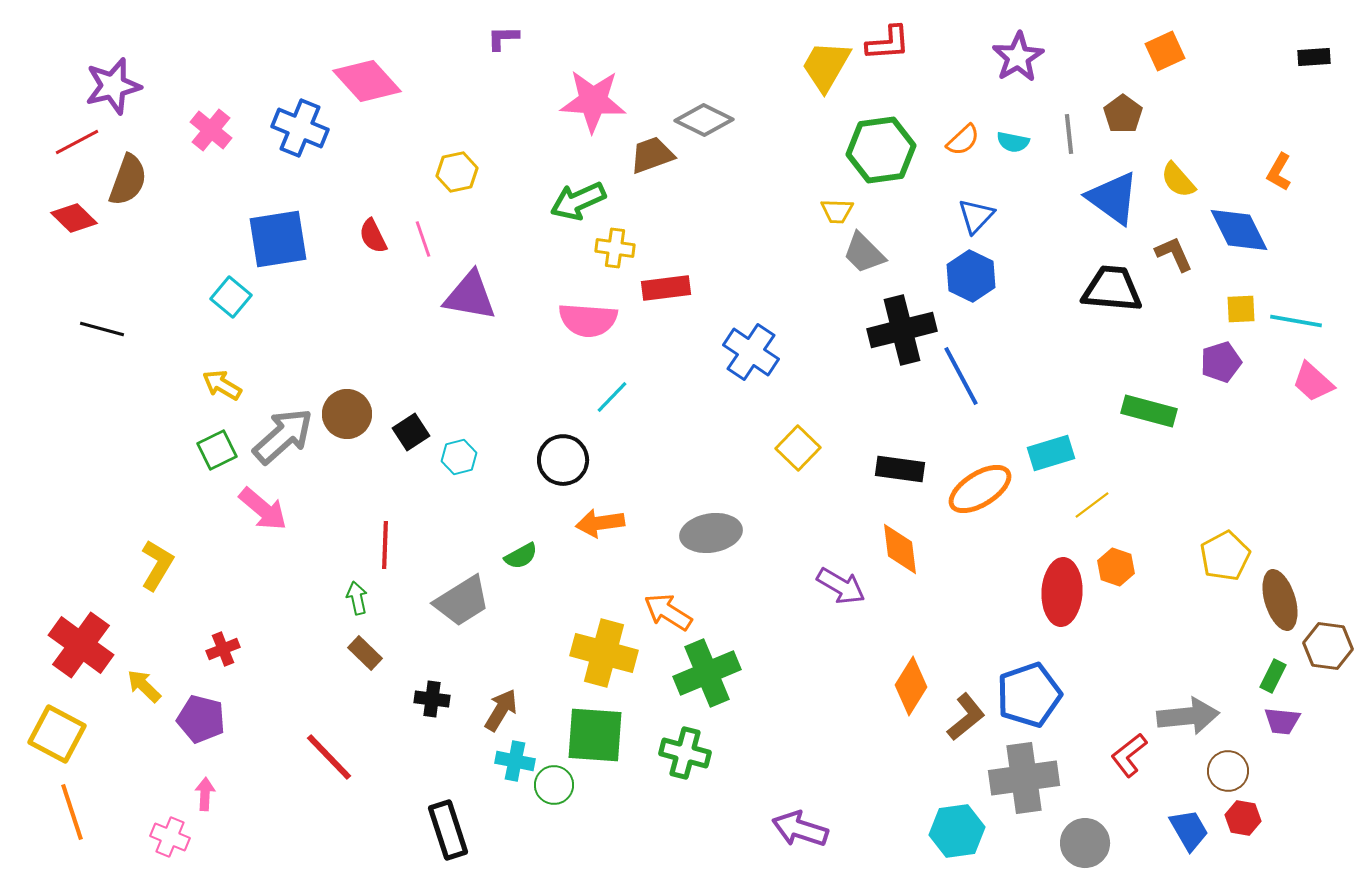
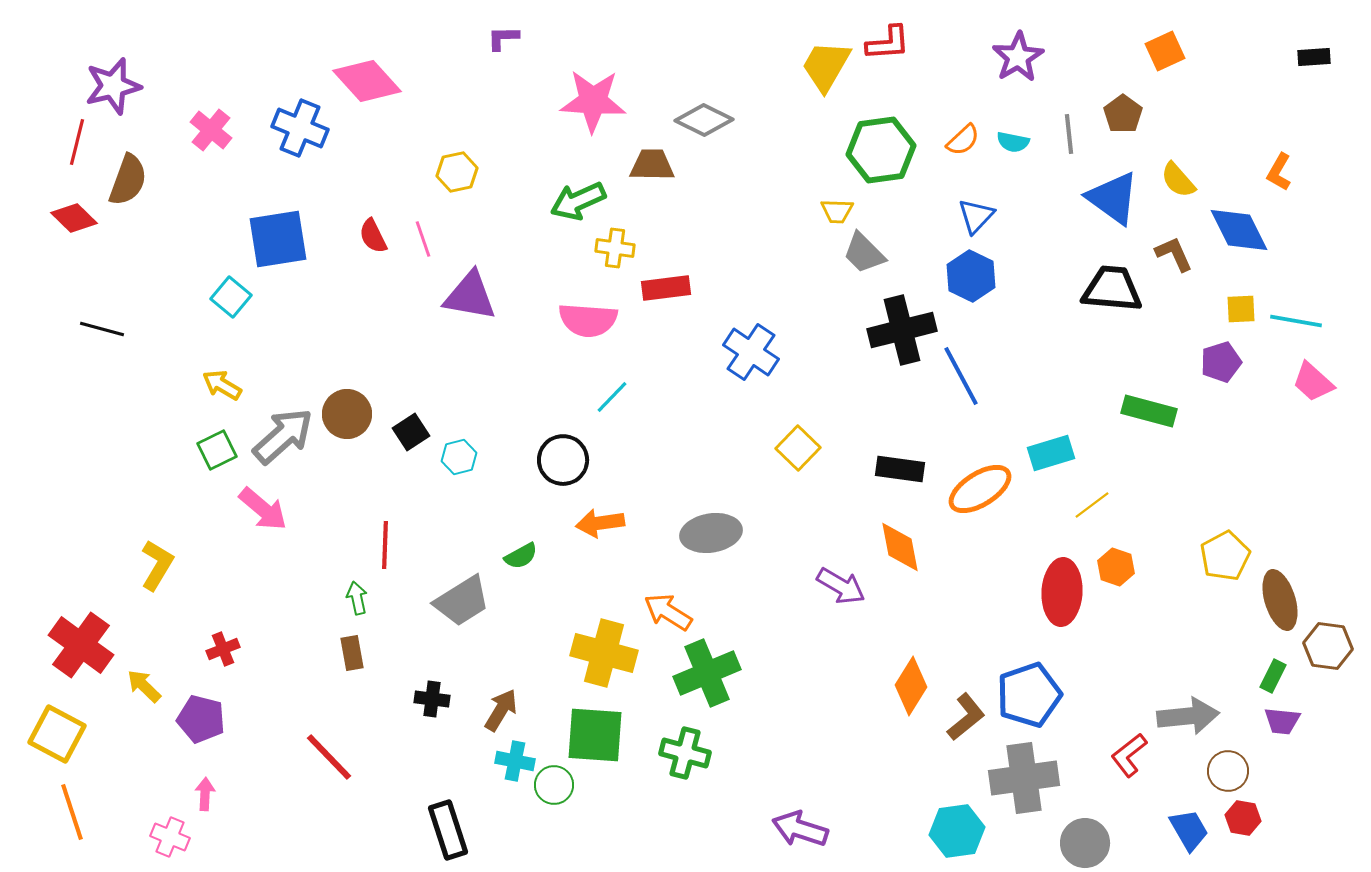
red line at (77, 142): rotated 48 degrees counterclockwise
brown trapezoid at (652, 155): moved 10 px down; rotated 21 degrees clockwise
orange diamond at (900, 549): moved 2 px up; rotated 4 degrees counterclockwise
brown rectangle at (365, 653): moved 13 px left; rotated 36 degrees clockwise
